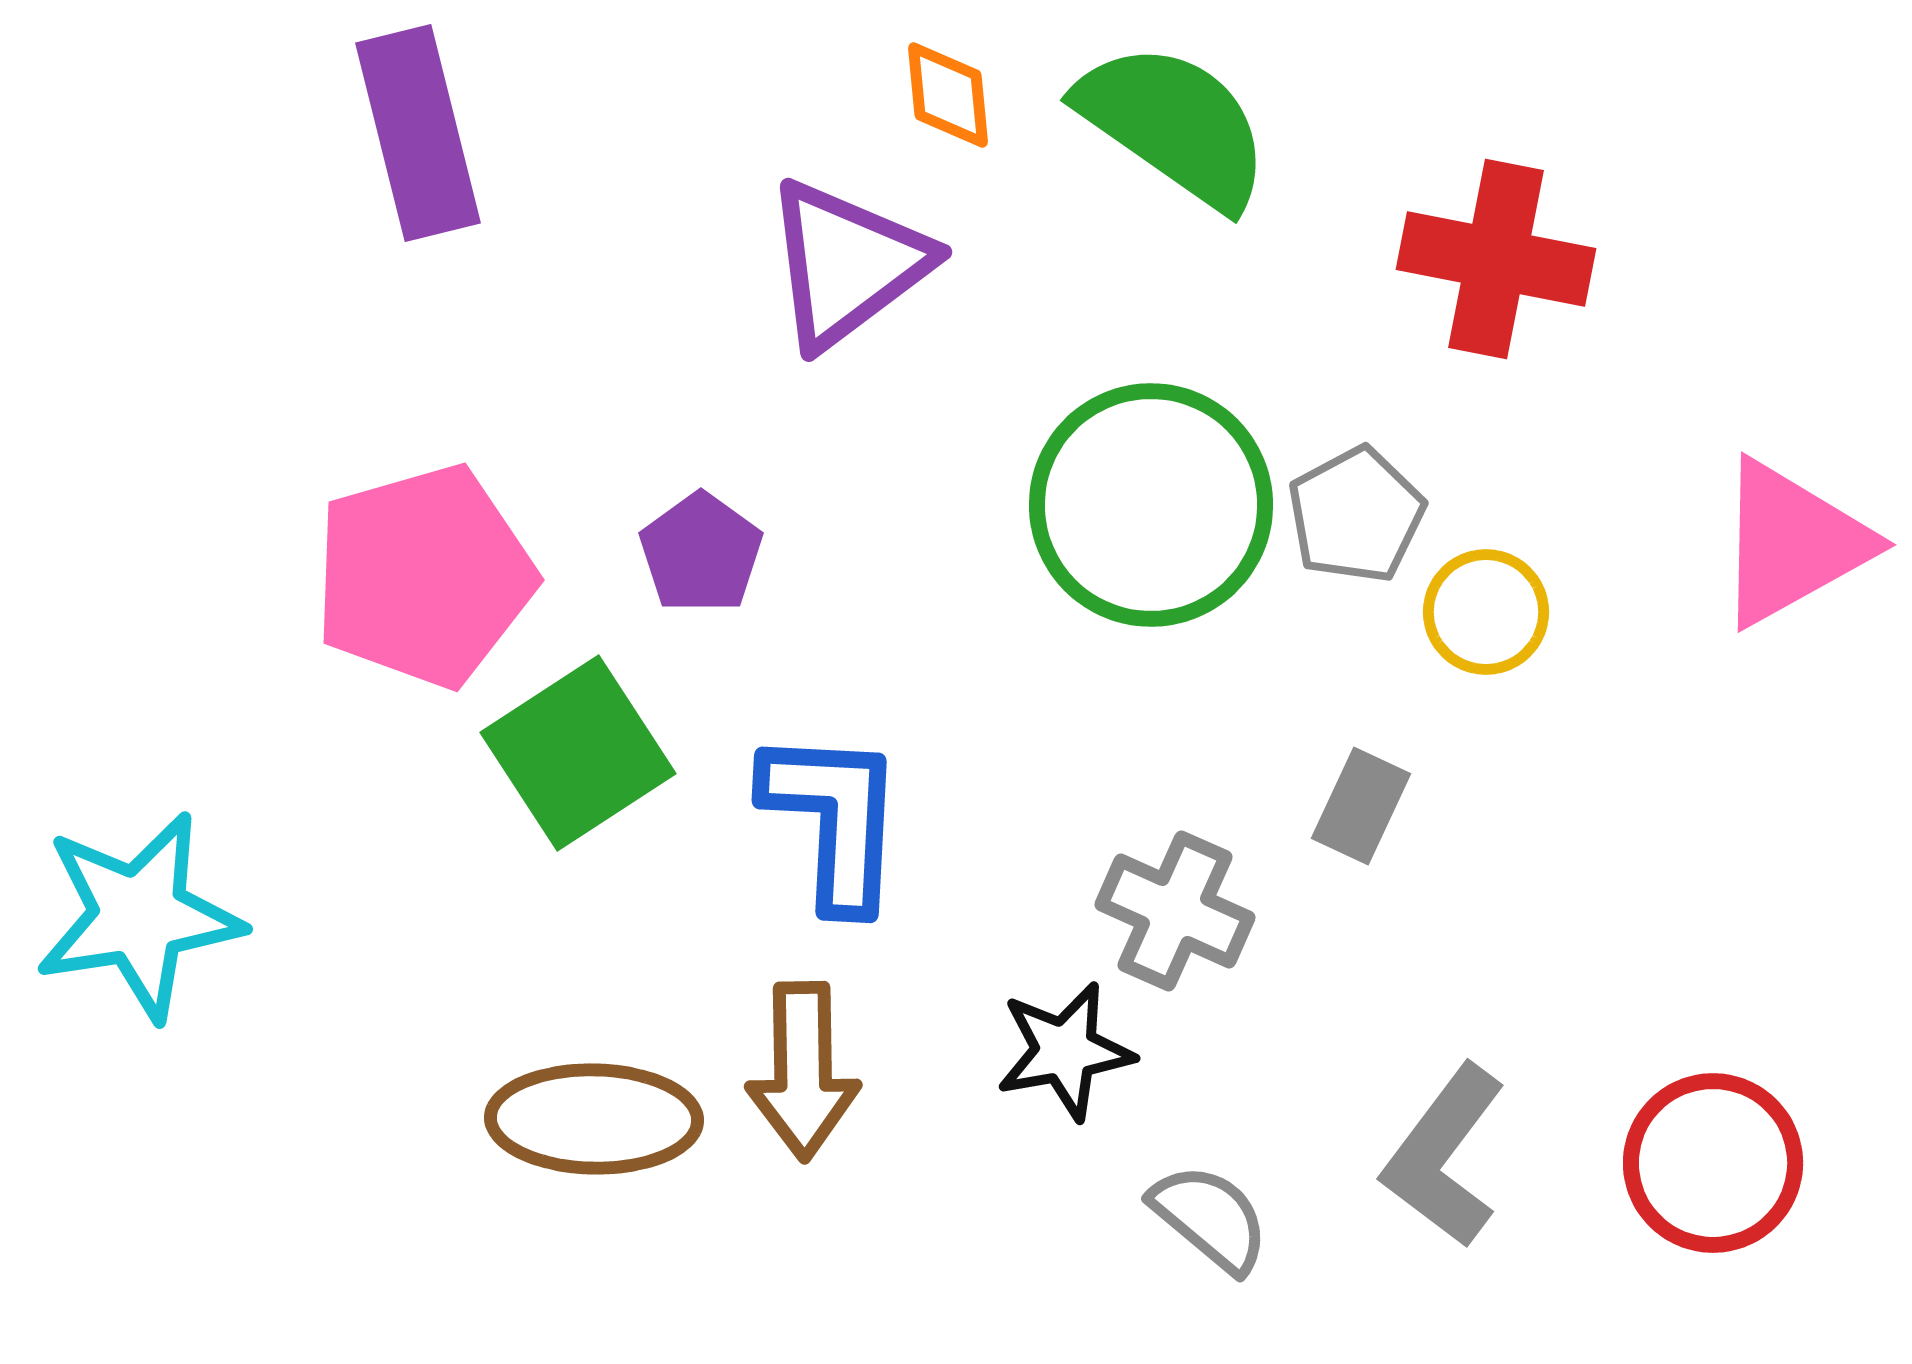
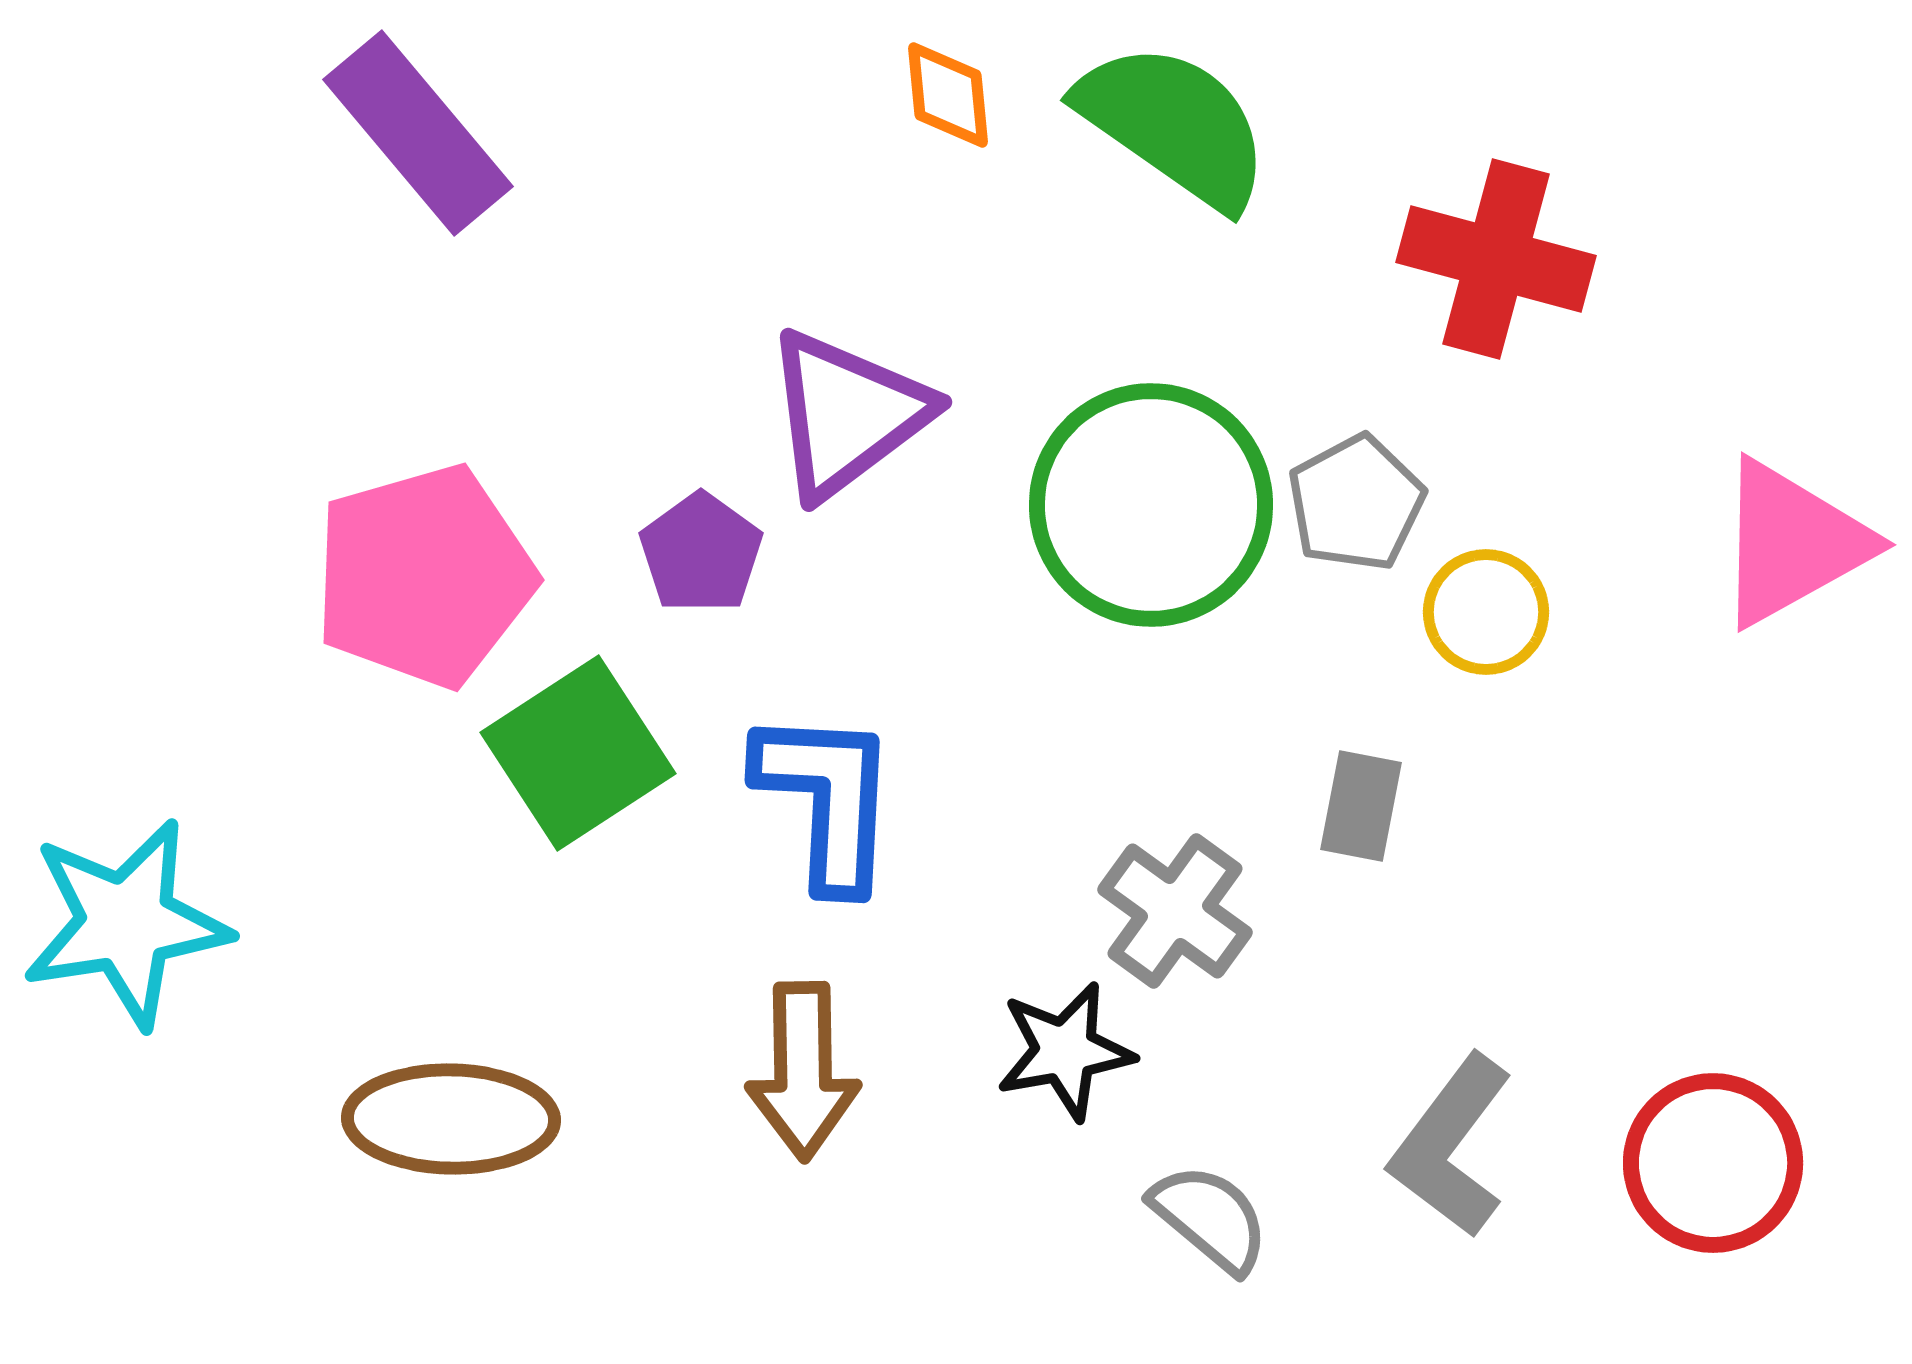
purple rectangle: rotated 26 degrees counterclockwise
red cross: rotated 4 degrees clockwise
purple triangle: moved 150 px down
gray pentagon: moved 12 px up
gray rectangle: rotated 14 degrees counterclockwise
blue L-shape: moved 7 px left, 20 px up
gray cross: rotated 12 degrees clockwise
cyan star: moved 13 px left, 7 px down
brown ellipse: moved 143 px left
gray L-shape: moved 7 px right, 10 px up
